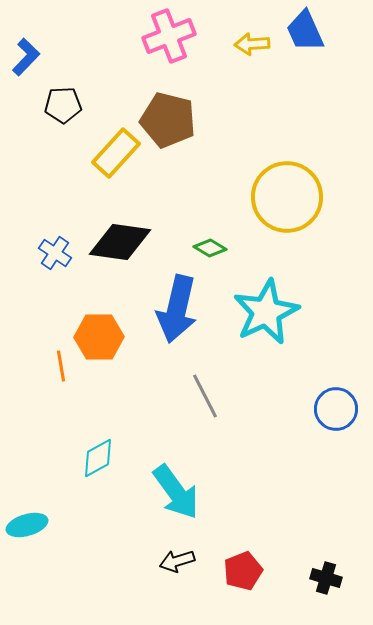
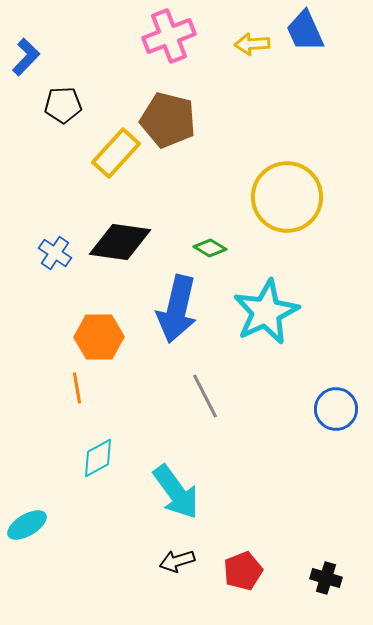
orange line: moved 16 px right, 22 px down
cyan ellipse: rotated 15 degrees counterclockwise
